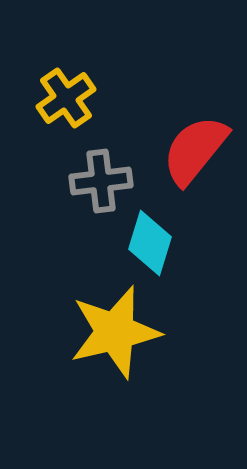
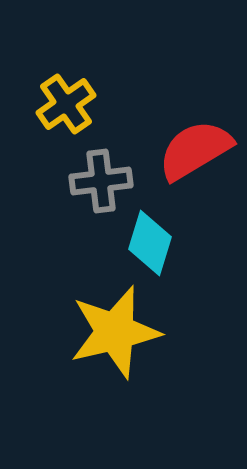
yellow cross: moved 6 px down
red semicircle: rotated 20 degrees clockwise
